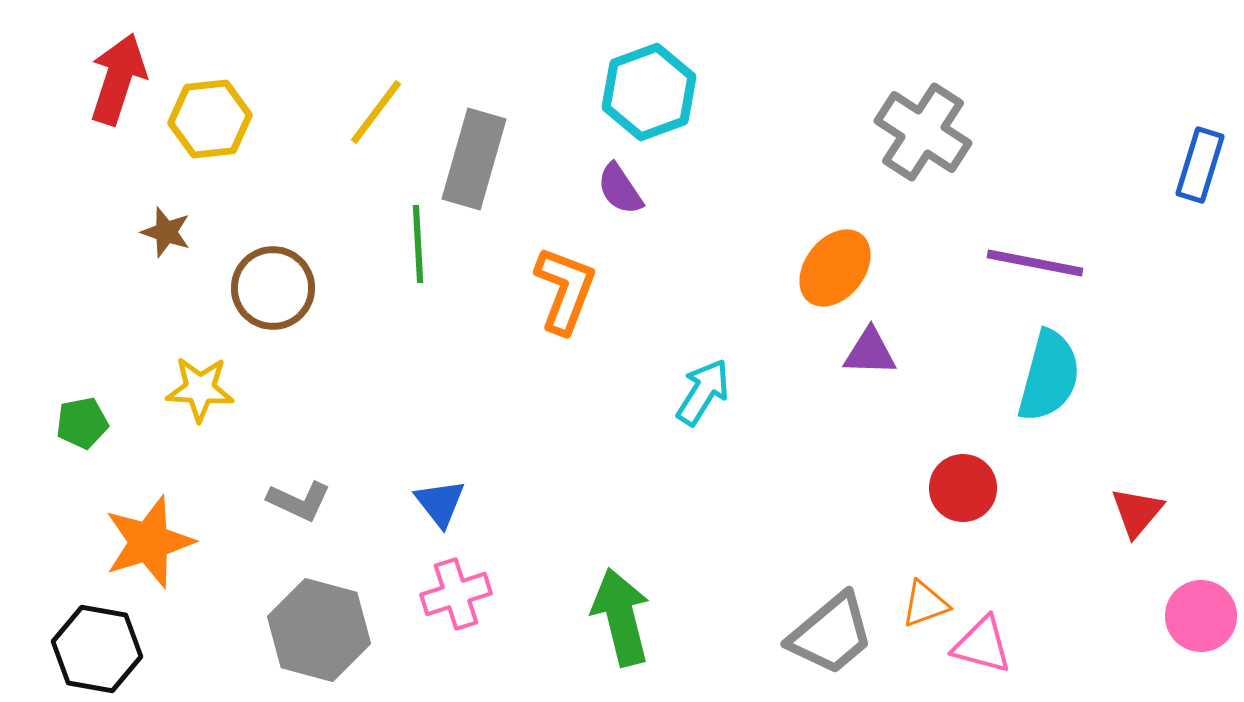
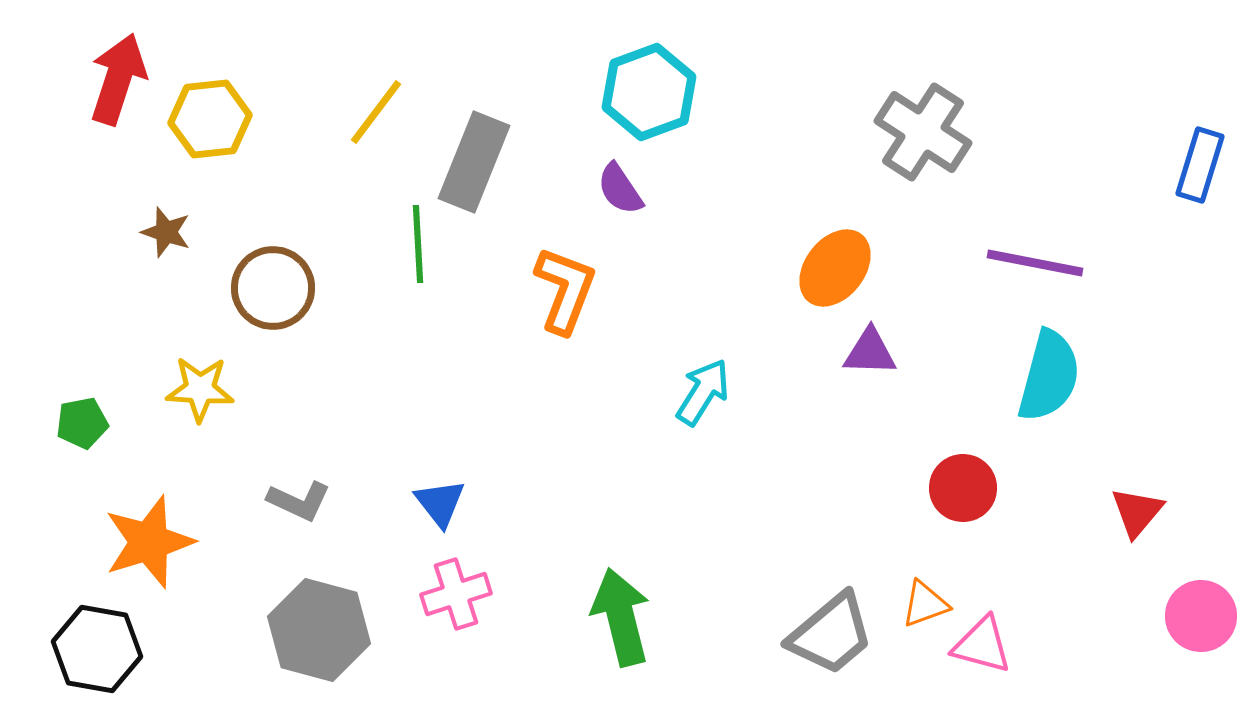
gray rectangle: moved 3 px down; rotated 6 degrees clockwise
